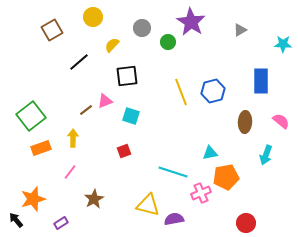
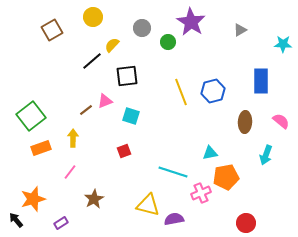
black line: moved 13 px right, 1 px up
